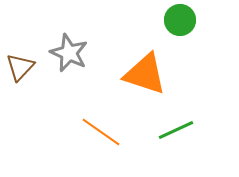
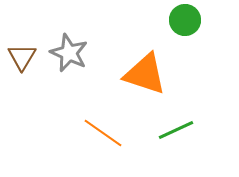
green circle: moved 5 px right
brown triangle: moved 2 px right, 10 px up; rotated 12 degrees counterclockwise
orange line: moved 2 px right, 1 px down
